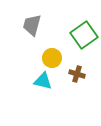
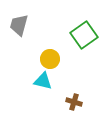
gray trapezoid: moved 13 px left
yellow circle: moved 2 px left, 1 px down
brown cross: moved 3 px left, 28 px down
